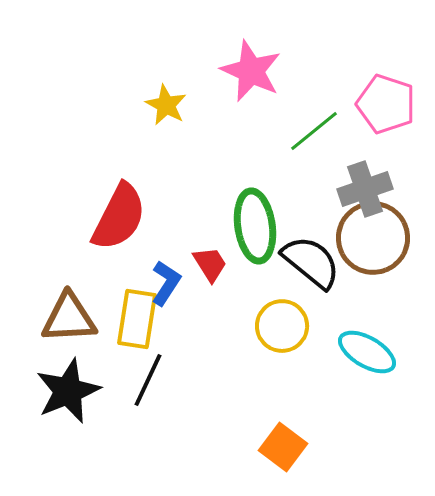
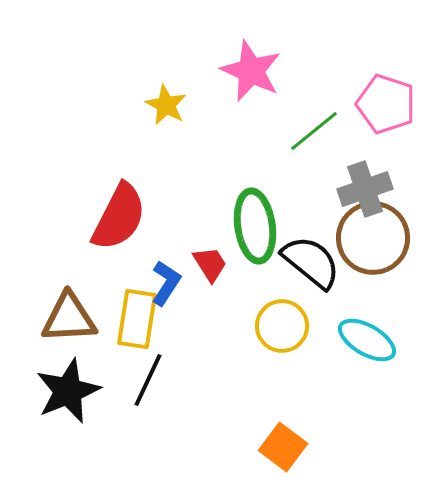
cyan ellipse: moved 12 px up
